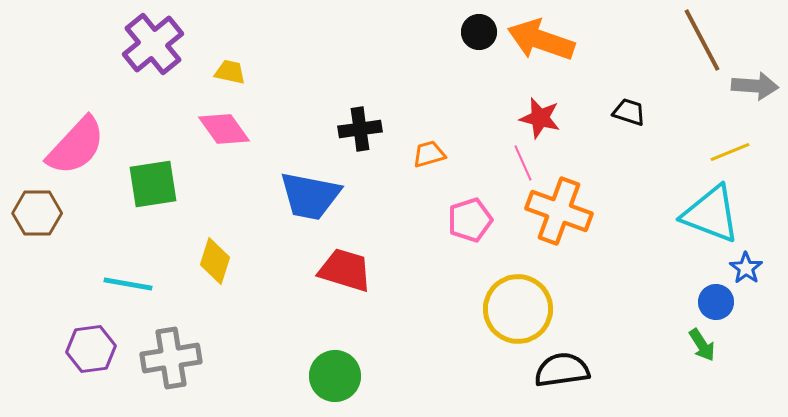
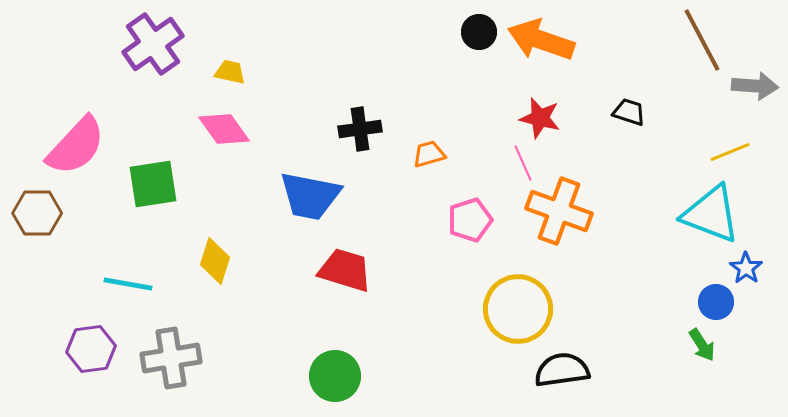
purple cross: rotated 4 degrees clockwise
